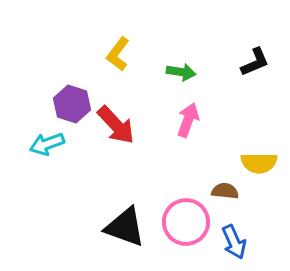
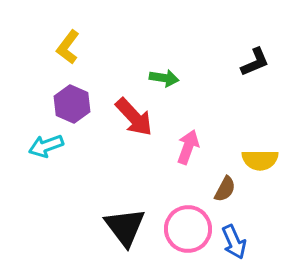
yellow L-shape: moved 50 px left, 7 px up
green arrow: moved 17 px left, 6 px down
purple hexagon: rotated 6 degrees clockwise
pink arrow: moved 27 px down
red arrow: moved 18 px right, 8 px up
cyan arrow: moved 1 px left, 2 px down
yellow semicircle: moved 1 px right, 3 px up
brown semicircle: moved 2 px up; rotated 112 degrees clockwise
pink circle: moved 2 px right, 7 px down
black triangle: rotated 33 degrees clockwise
